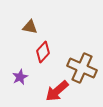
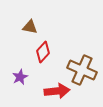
brown cross: moved 2 px down
red arrow: rotated 145 degrees counterclockwise
